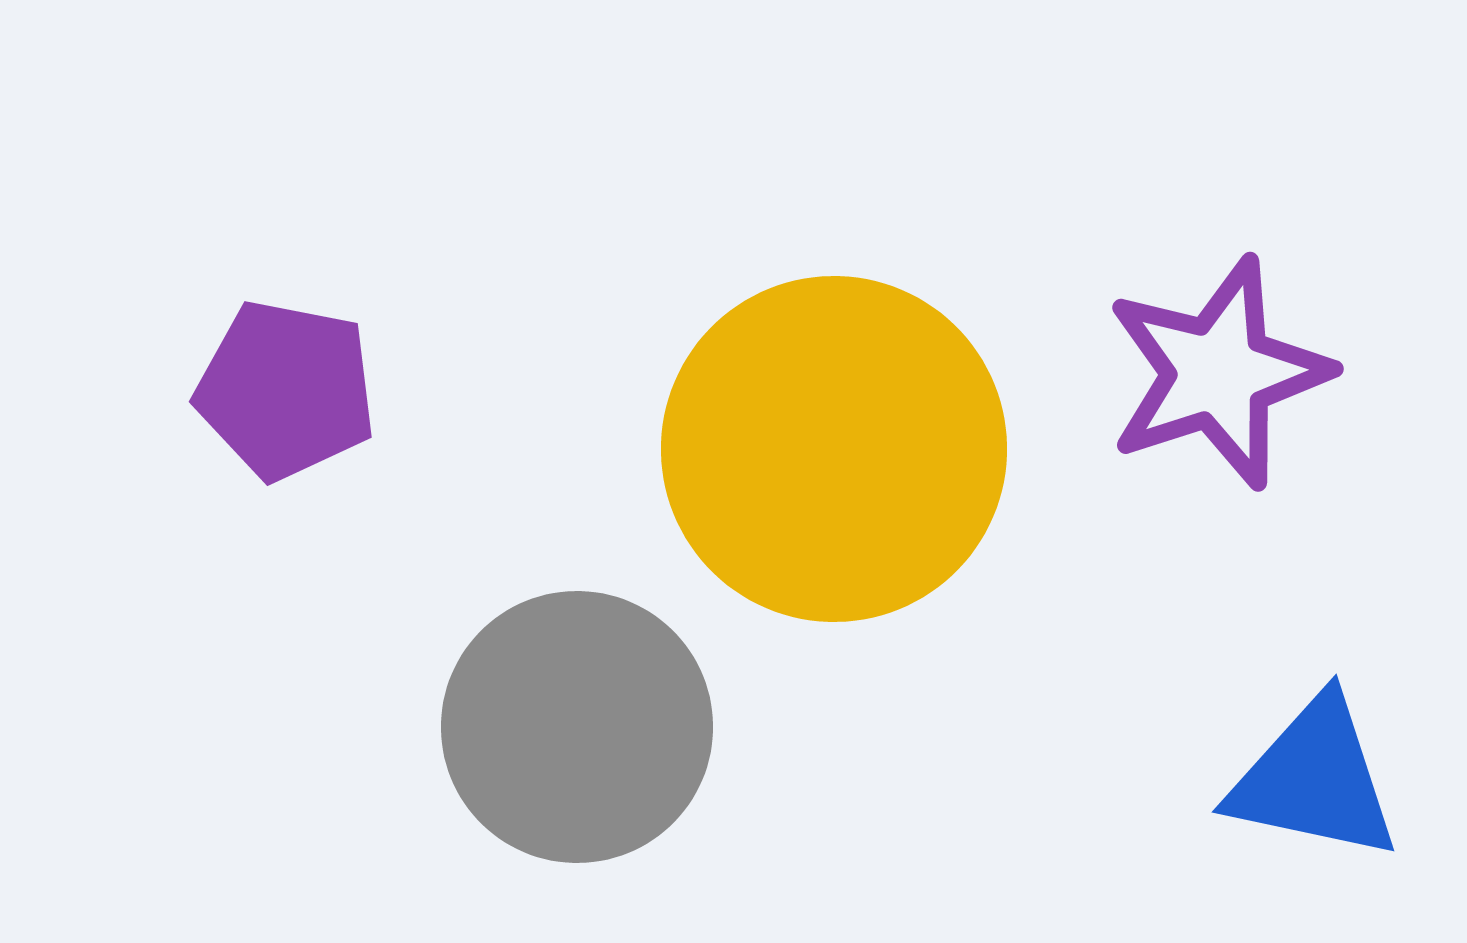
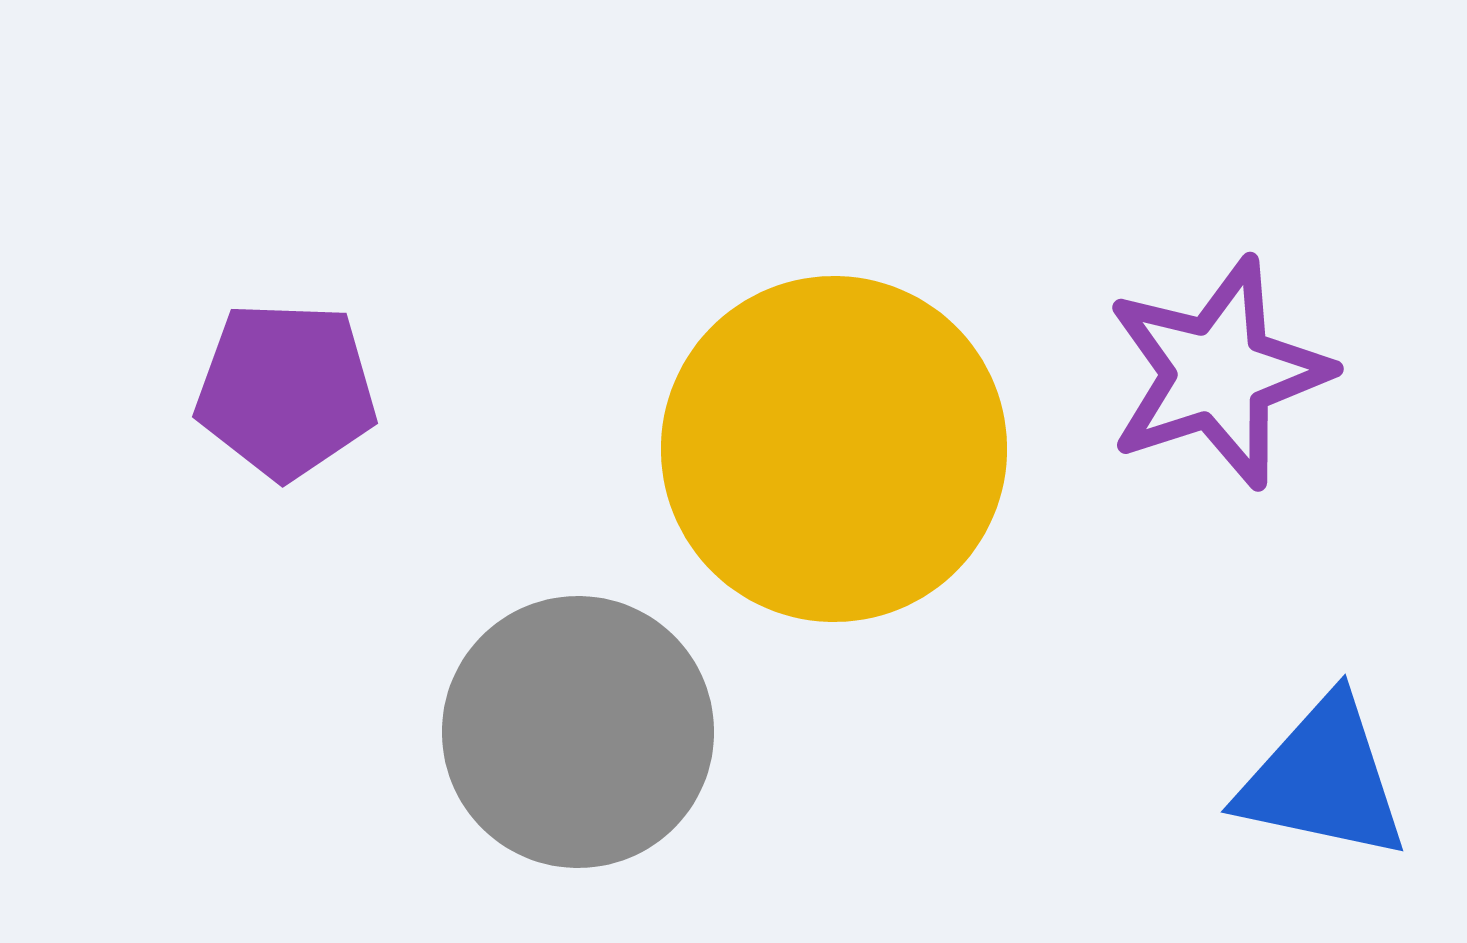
purple pentagon: rotated 9 degrees counterclockwise
gray circle: moved 1 px right, 5 px down
blue triangle: moved 9 px right
